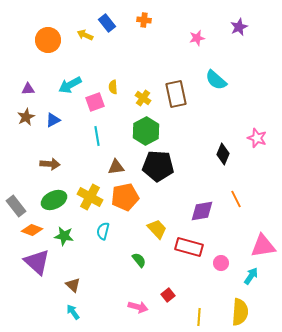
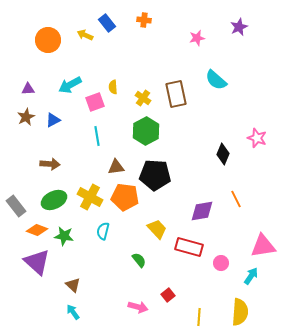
black pentagon at (158, 166): moved 3 px left, 9 px down
orange pentagon at (125, 197): rotated 20 degrees clockwise
orange diamond at (32, 230): moved 5 px right
